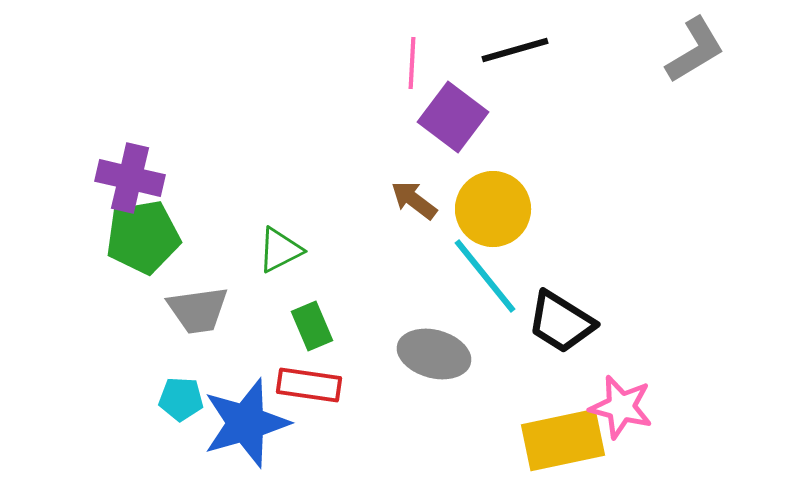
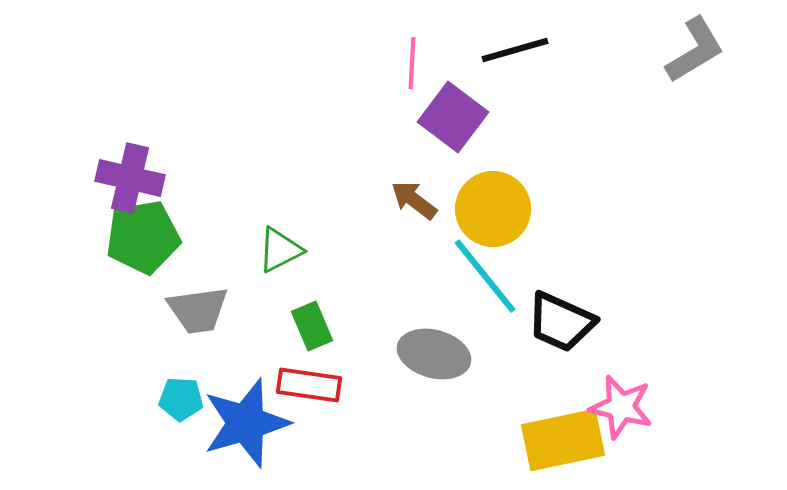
black trapezoid: rotated 8 degrees counterclockwise
